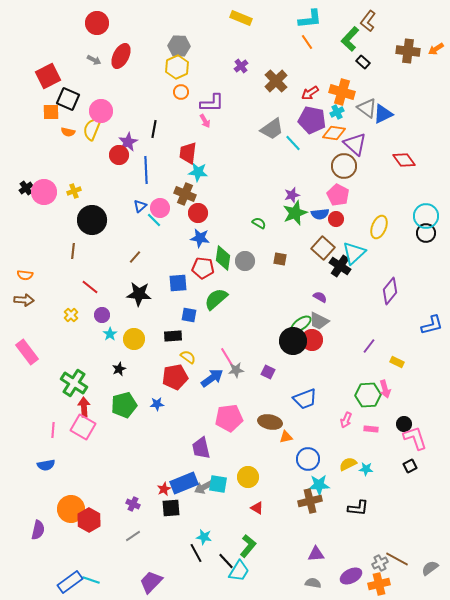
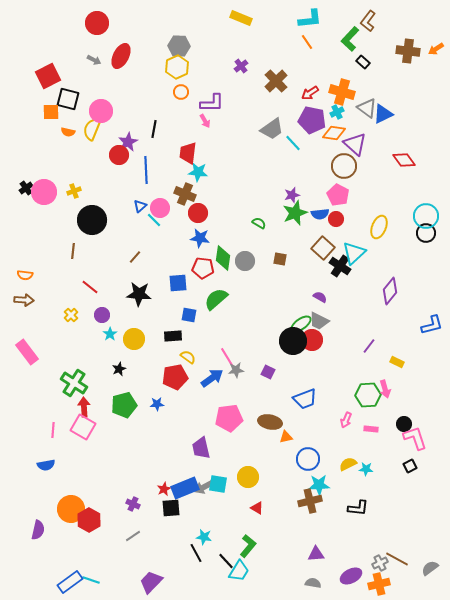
black square at (68, 99): rotated 10 degrees counterclockwise
blue rectangle at (184, 483): moved 1 px right, 5 px down
